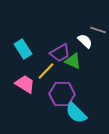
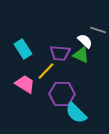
purple trapezoid: rotated 35 degrees clockwise
green triangle: moved 8 px right, 6 px up
